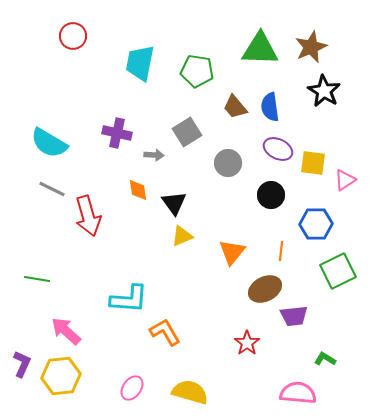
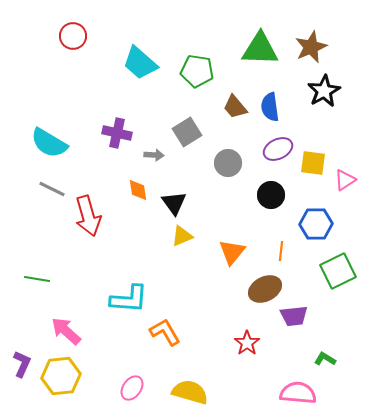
cyan trapezoid: rotated 60 degrees counterclockwise
black star: rotated 12 degrees clockwise
purple ellipse: rotated 52 degrees counterclockwise
